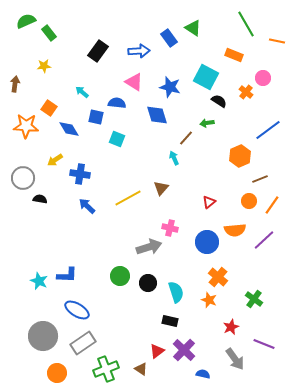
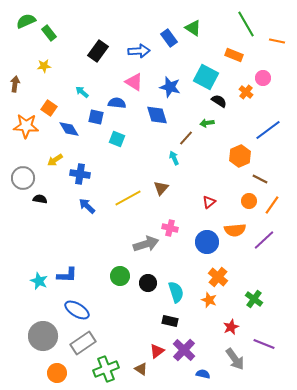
brown line at (260, 179): rotated 49 degrees clockwise
gray arrow at (149, 247): moved 3 px left, 3 px up
